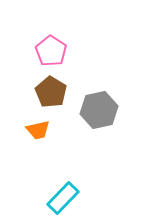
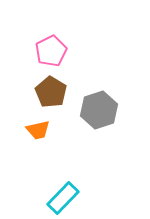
pink pentagon: rotated 12 degrees clockwise
gray hexagon: rotated 6 degrees counterclockwise
